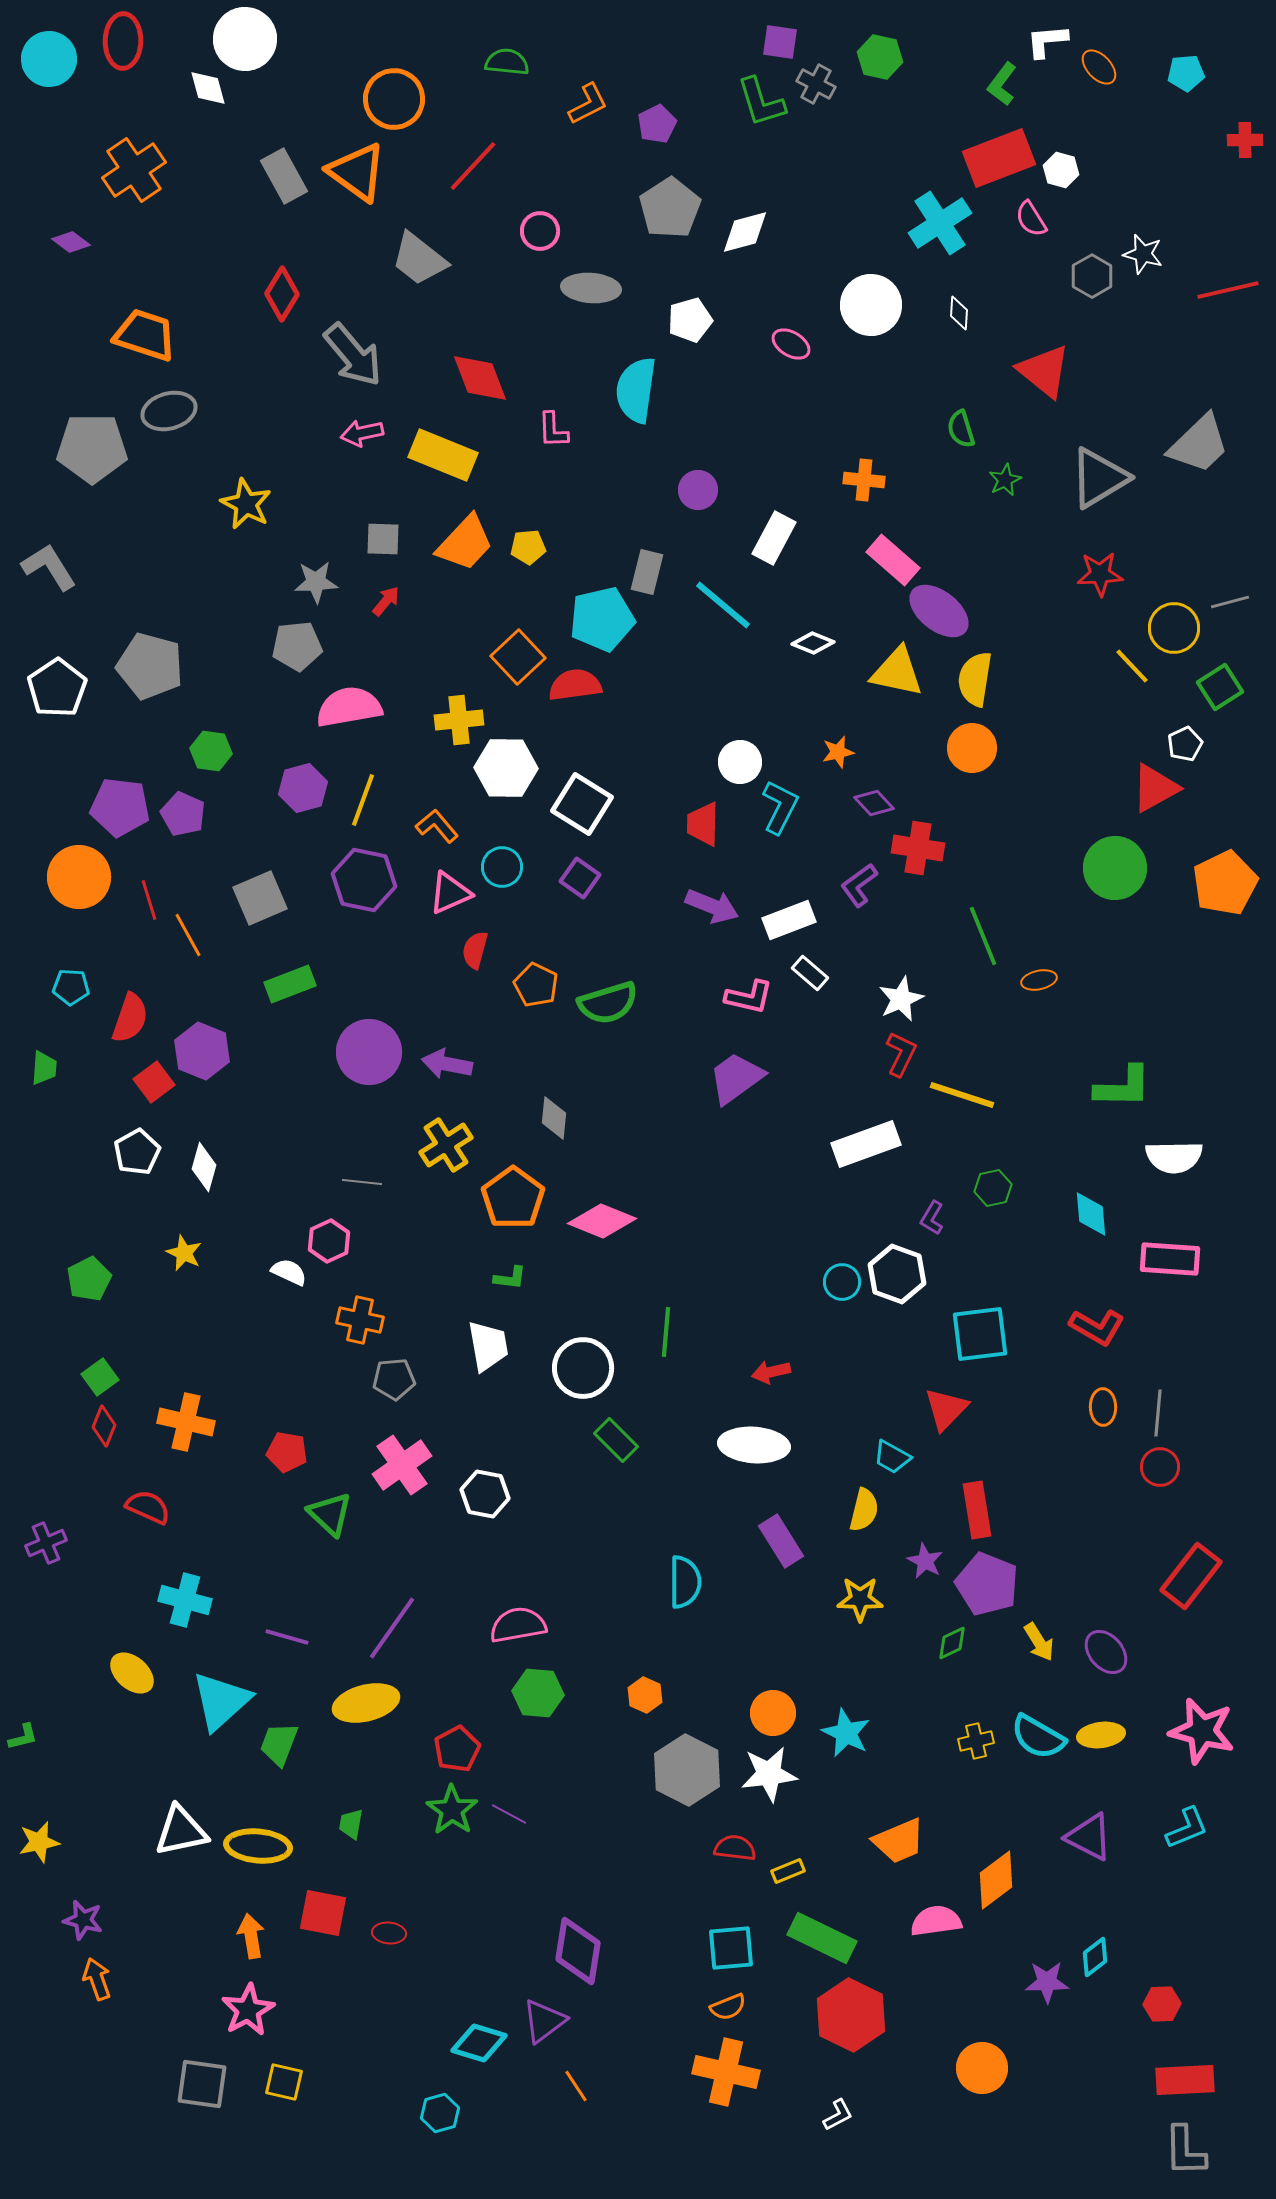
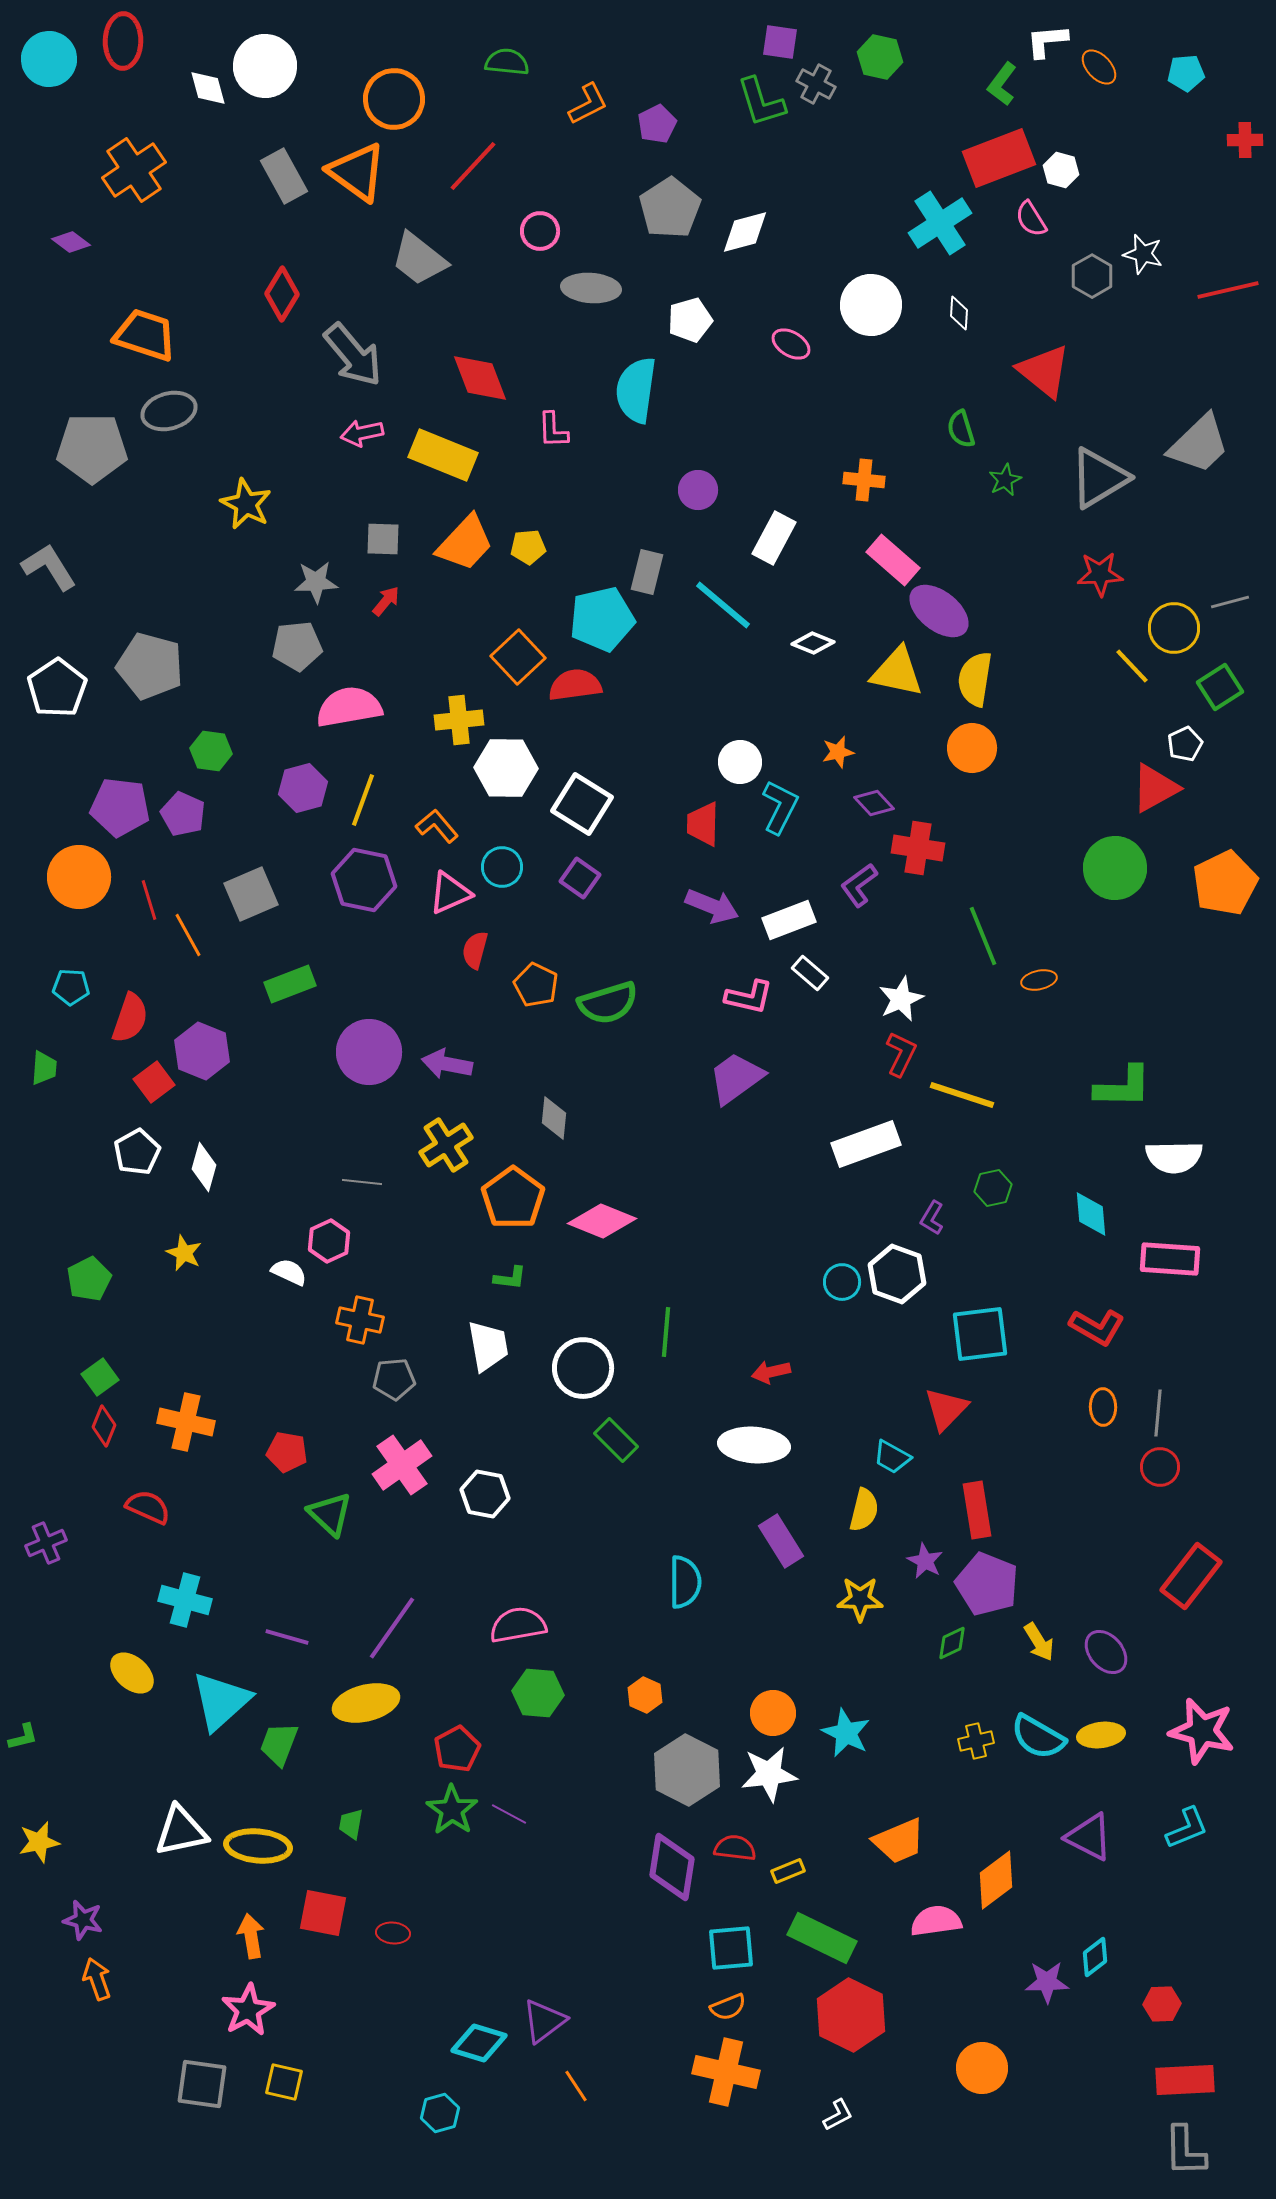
white circle at (245, 39): moved 20 px right, 27 px down
gray square at (260, 898): moved 9 px left, 4 px up
red ellipse at (389, 1933): moved 4 px right
purple diamond at (578, 1951): moved 94 px right, 84 px up
